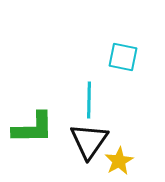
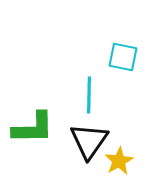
cyan line: moved 5 px up
